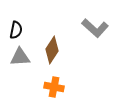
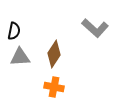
black semicircle: moved 2 px left, 1 px down
brown diamond: moved 2 px right, 4 px down
